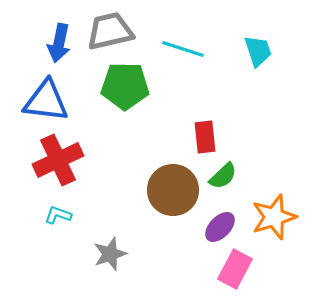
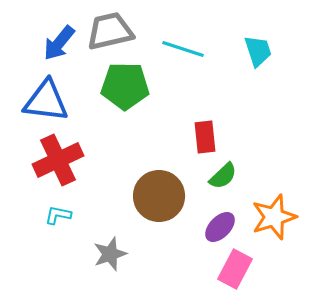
blue arrow: rotated 27 degrees clockwise
brown circle: moved 14 px left, 6 px down
cyan L-shape: rotated 8 degrees counterclockwise
